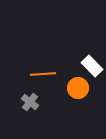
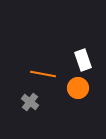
white rectangle: moved 9 px left, 6 px up; rotated 25 degrees clockwise
orange line: rotated 15 degrees clockwise
